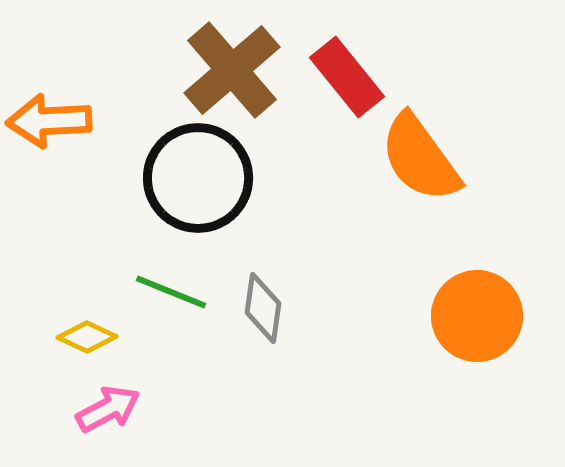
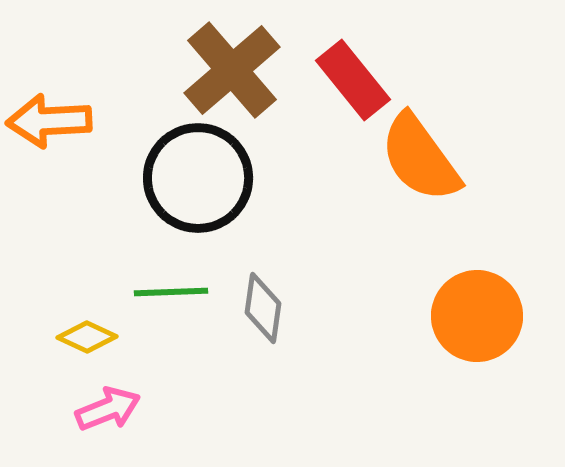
red rectangle: moved 6 px right, 3 px down
green line: rotated 24 degrees counterclockwise
pink arrow: rotated 6 degrees clockwise
